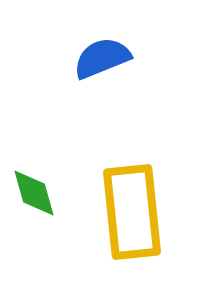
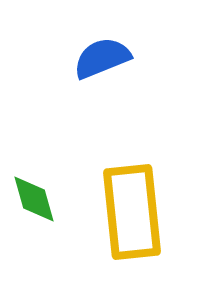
green diamond: moved 6 px down
